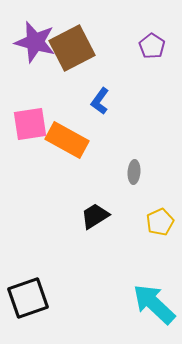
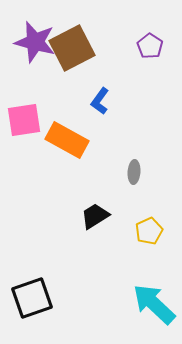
purple pentagon: moved 2 px left
pink square: moved 6 px left, 4 px up
yellow pentagon: moved 11 px left, 9 px down
black square: moved 4 px right
